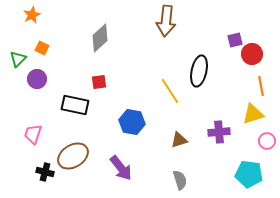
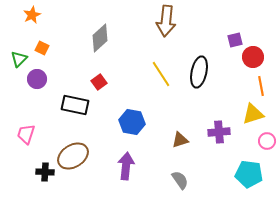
red circle: moved 1 px right, 3 px down
green triangle: moved 1 px right
black ellipse: moved 1 px down
red square: rotated 28 degrees counterclockwise
yellow line: moved 9 px left, 17 px up
pink trapezoid: moved 7 px left
brown triangle: moved 1 px right
purple arrow: moved 5 px right, 2 px up; rotated 136 degrees counterclockwise
black cross: rotated 12 degrees counterclockwise
gray semicircle: rotated 18 degrees counterclockwise
